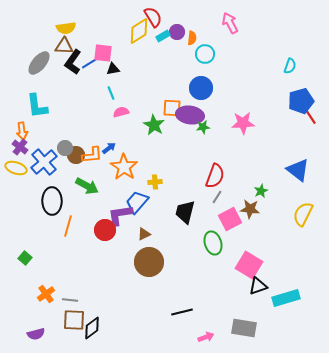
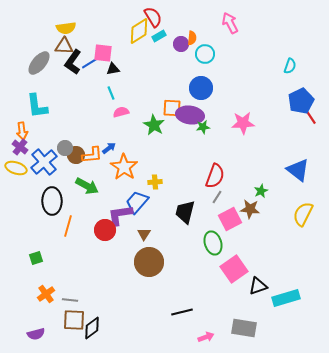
purple circle at (177, 32): moved 4 px right, 12 px down
cyan rectangle at (163, 36): moved 4 px left
blue pentagon at (301, 101): rotated 10 degrees counterclockwise
brown triangle at (144, 234): rotated 32 degrees counterclockwise
green square at (25, 258): moved 11 px right; rotated 32 degrees clockwise
pink square at (249, 265): moved 15 px left, 4 px down; rotated 24 degrees clockwise
